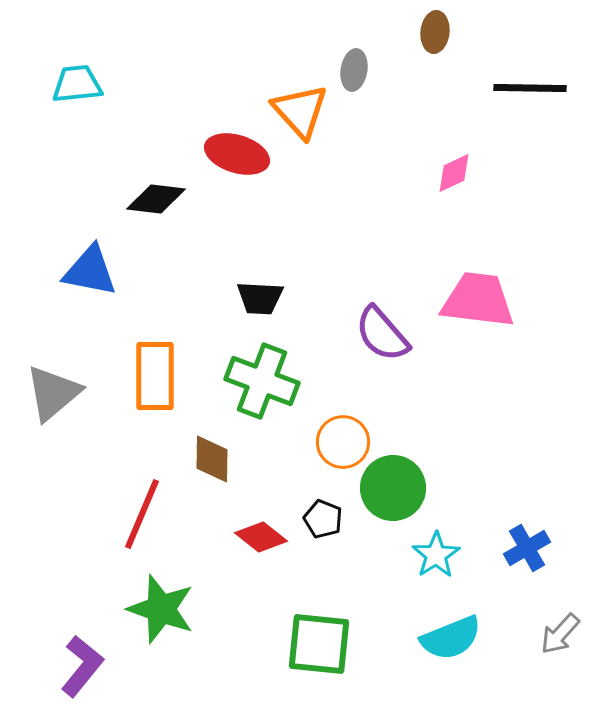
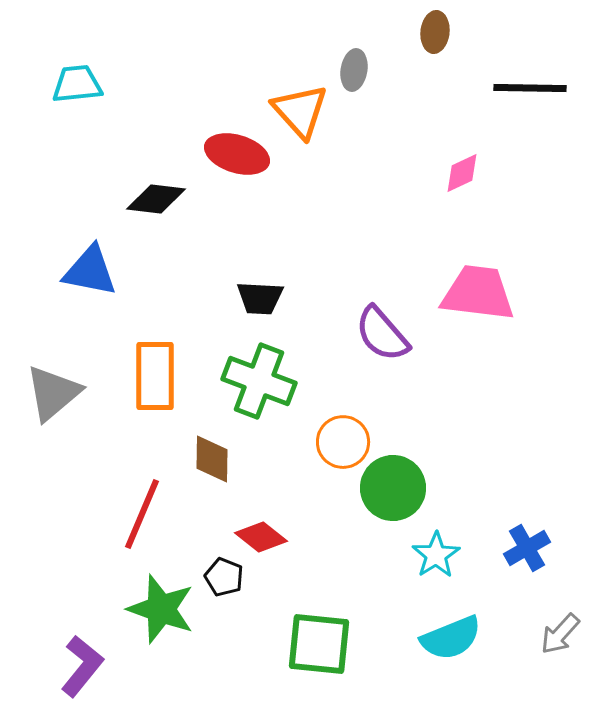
pink diamond: moved 8 px right
pink trapezoid: moved 7 px up
green cross: moved 3 px left
black pentagon: moved 99 px left, 58 px down
